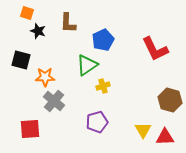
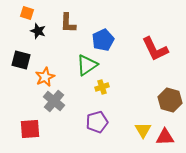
orange star: rotated 24 degrees counterclockwise
yellow cross: moved 1 px left, 1 px down
